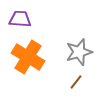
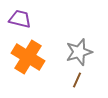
purple trapezoid: rotated 10 degrees clockwise
brown line: moved 1 px right, 2 px up; rotated 14 degrees counterclockwise
